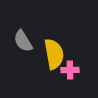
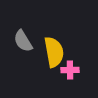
yellow semicircle: moved 2 px up
